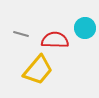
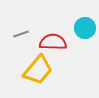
gray line: rotated 35 degrees counterclockwise
red semicircle: moved 2 px left, 2 px down
